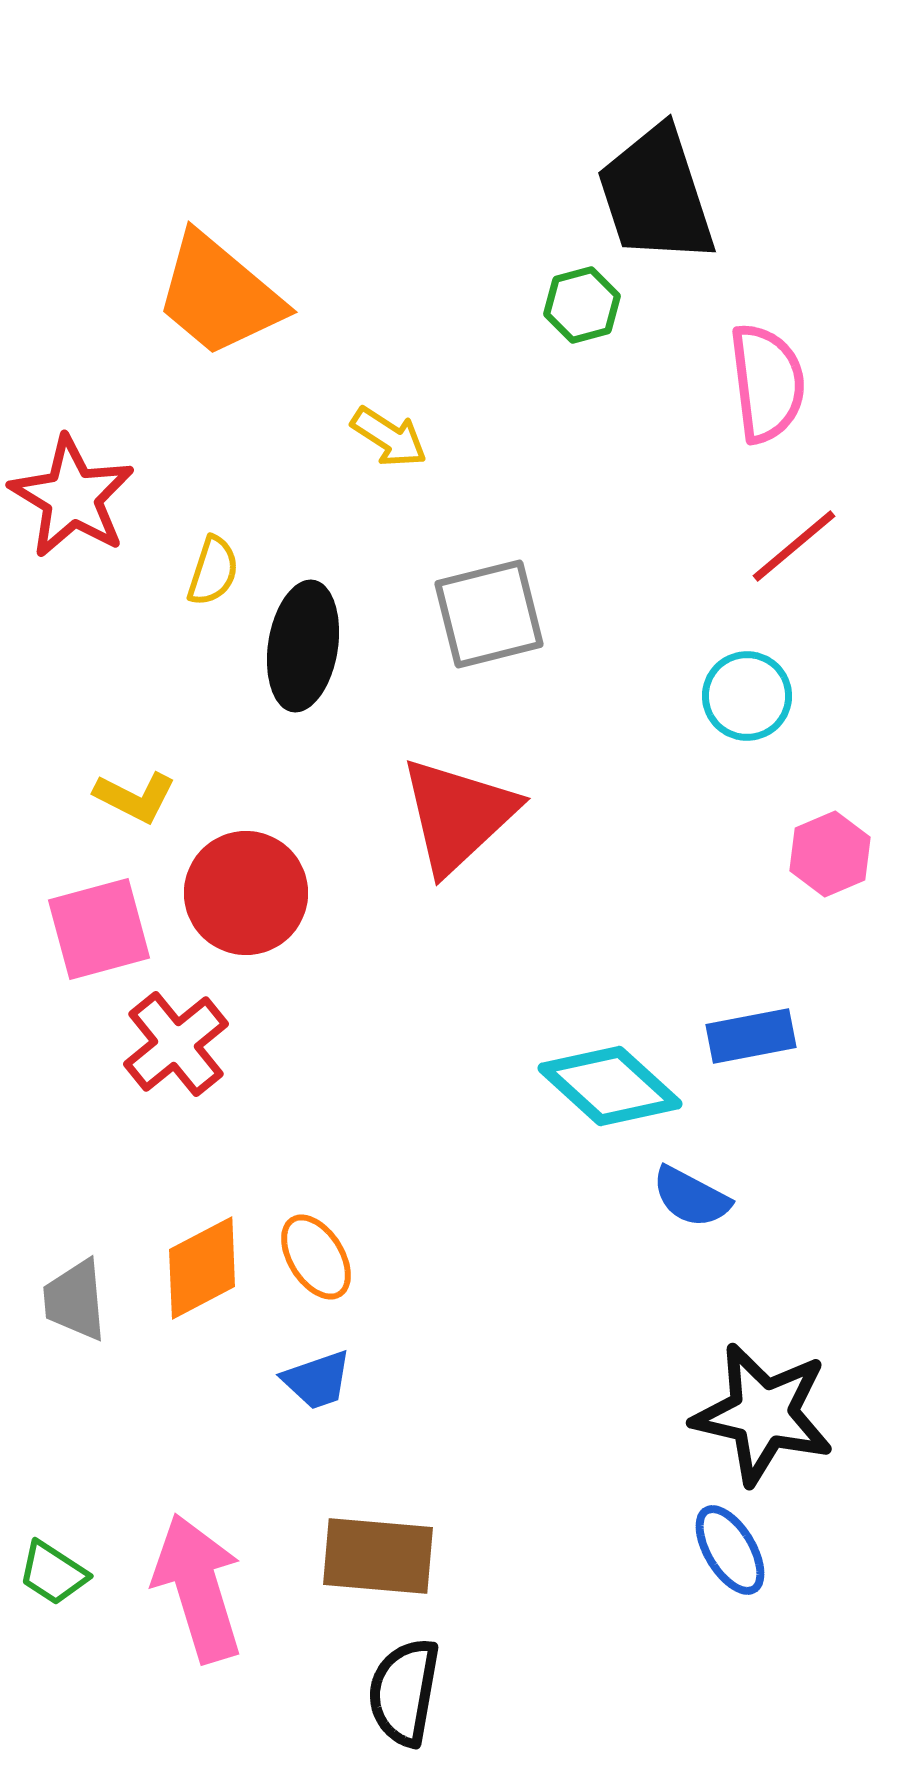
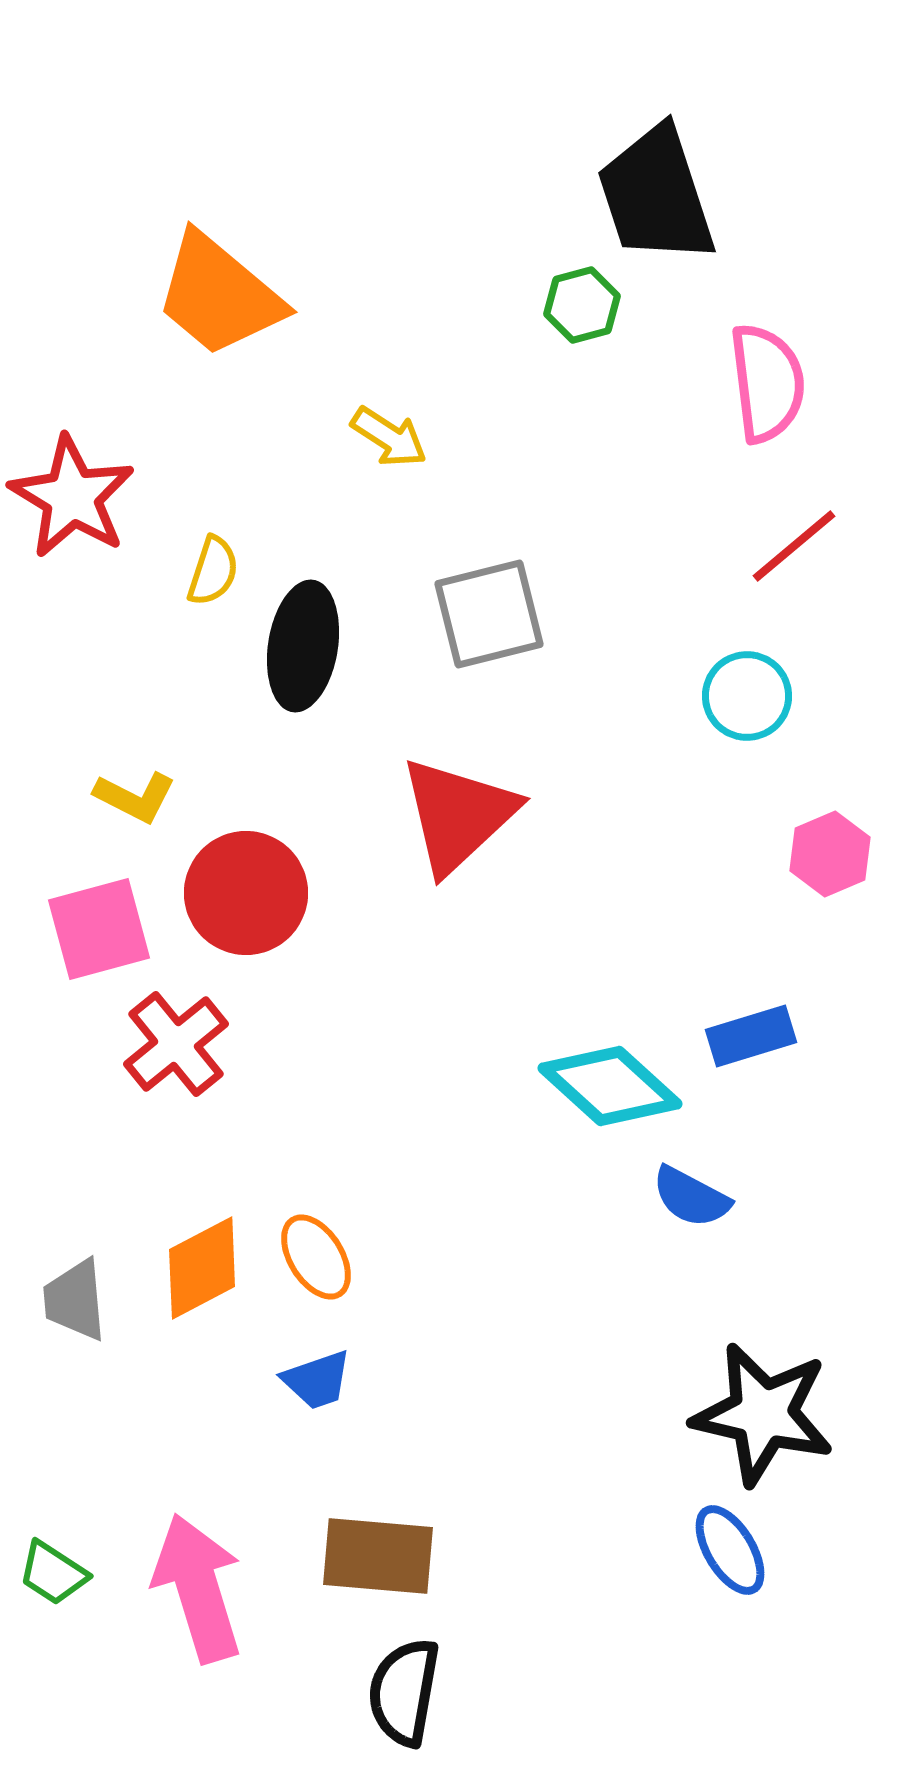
blue rectangle: rotated 6 degrees counterclockwise
